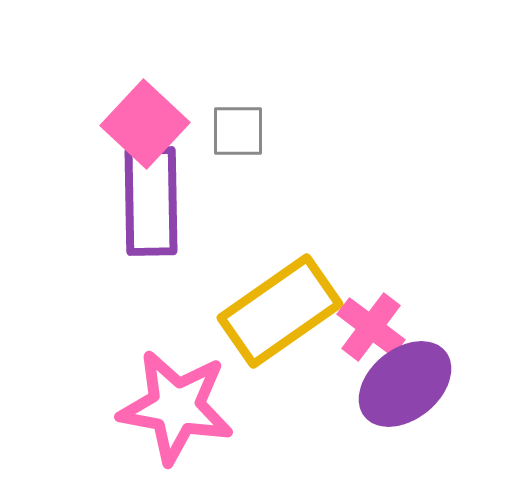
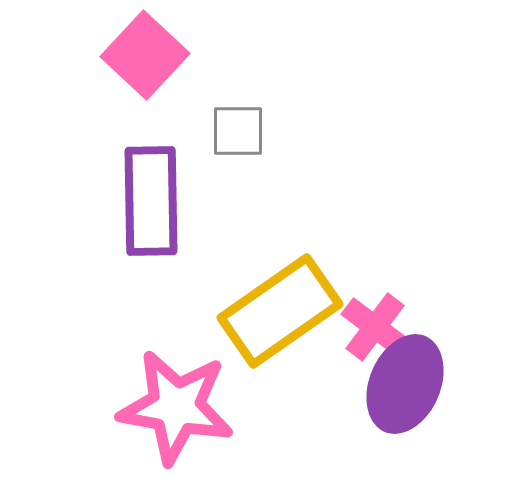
pink square: moved 69 px up
pink cross: moved 4 px right
purple ellipse: rotated 28 degrees counterclockwise
